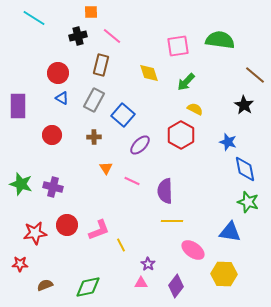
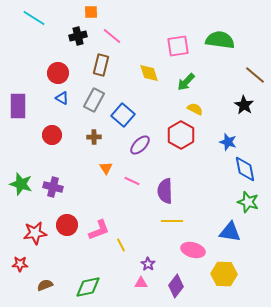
pink ellipse at (193, 250): rotated 20 degrees counterclockwise
